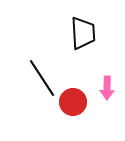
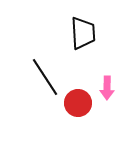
black line: moved 3 px right, 1 px up
red circle: moved 5 px right, 1 px down
